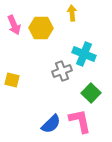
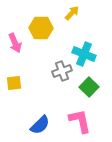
yellow arrow: rotated 49 degrees clockwise
pink arrow: moved 1 px right, 18 px down
yellow square: moved 2 px right, 3 px down; rotated 21 degrees counterclockwise
green square: moved 2 px left, 6 px up
blue semicircle: moved 11 px left, 1 px down
